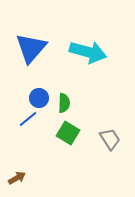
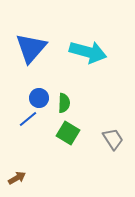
gray trapezoid: moved 3 px right
